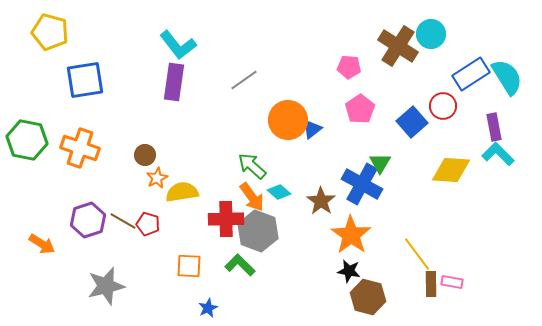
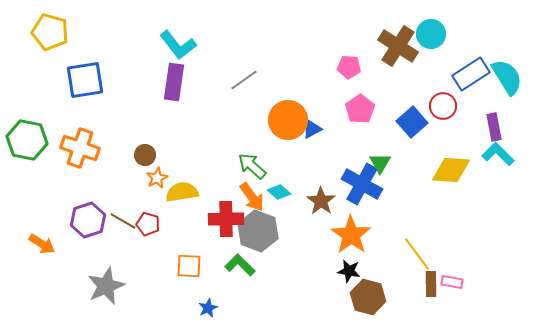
blue triangle at (312, 129): rotated 10 degrees clockwise
gray star at (106, 286): rotated 9 degrees counterclockwise
